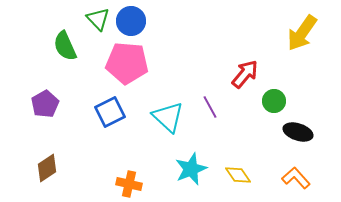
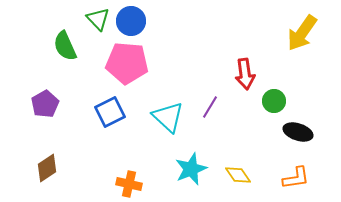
red arrow: rotated 132 degrees clockwise
purple line: rotated 60 degrees clockwise
orange L-shape: rotated 124 degrees clockwise
